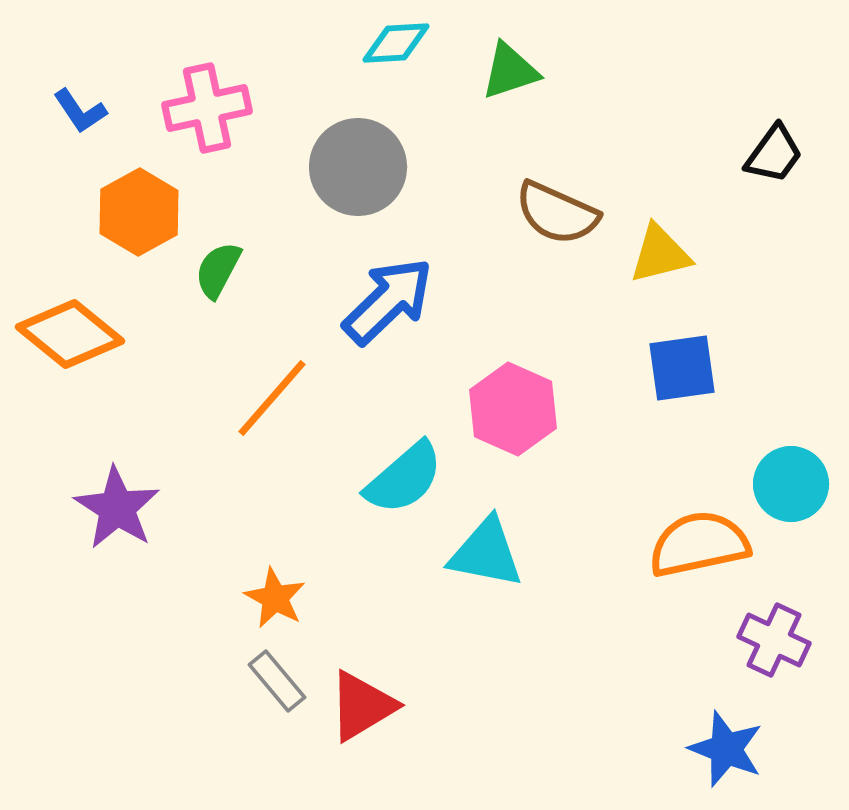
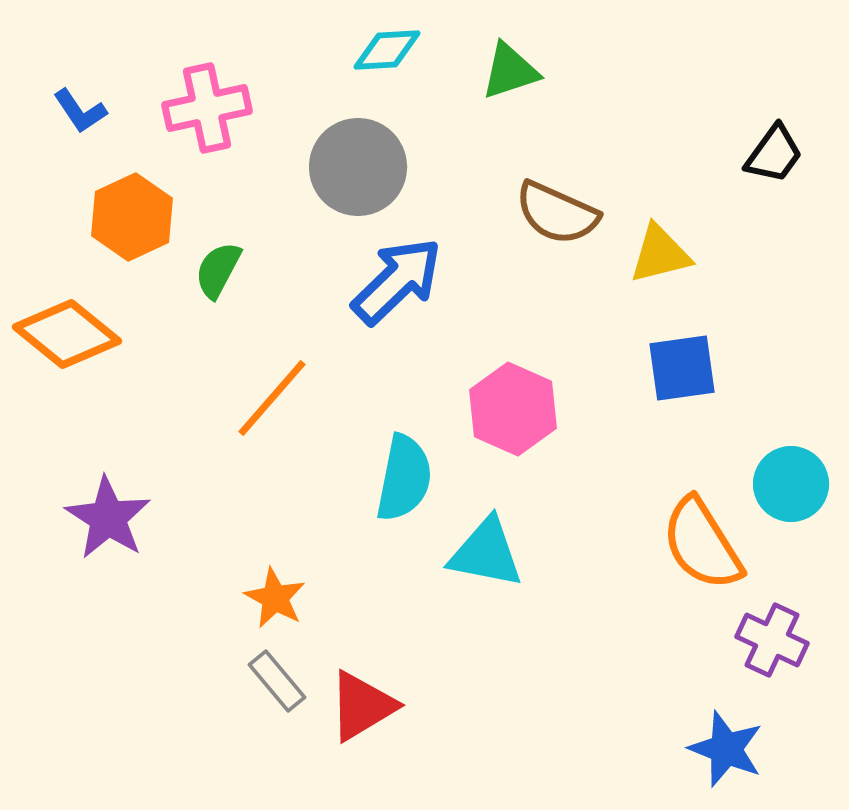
cyan diamond: moved 9 px left, 7 px down
orange hexagon: moved 7 px left, 5 px down; rotated 4 degrees clockwise
blue arrow: moved 9 px right, 20 px up
orange diamond: moved 3 px left
cyan semicircle: rotated 38 degrees counterclockwise
purple star: moved 9 px left, 10 px down
orange semicircle: moved 3 px right; rotated 110 degrees counterclockwise
purple cross: moved 2 px left
